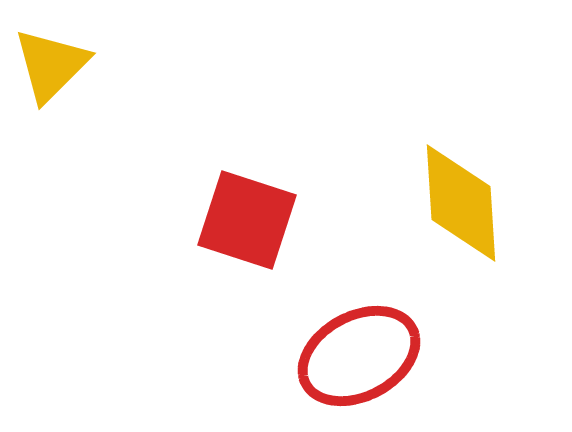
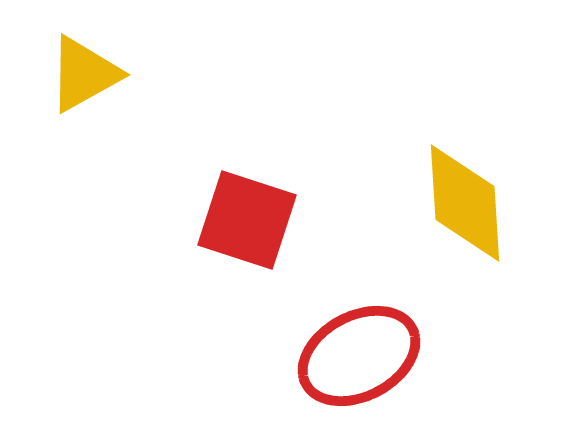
yellow triangle: moved 33 px right, 9 px down; rotated 16 degrees clockwise
yellow diamond: moved 4 px right
